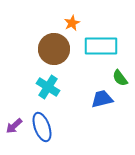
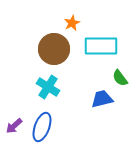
blue ellipse: rotated 40 degrees clockwise
